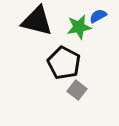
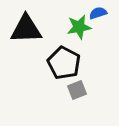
blue semicircle: moved 3 px up; rotated 12 degrees clockwise
black triangle: moved 11 px left, 8 px down; rotated 16 degrees counterclockwise
gray square: rotated 30 degrees clockwise
